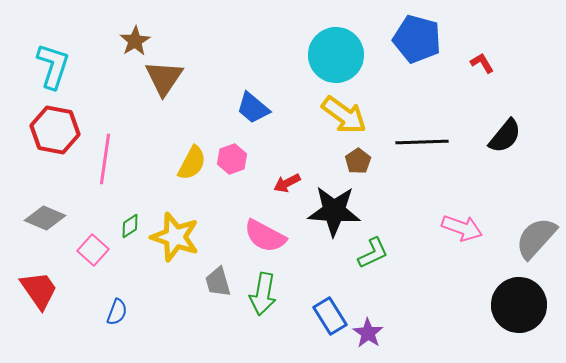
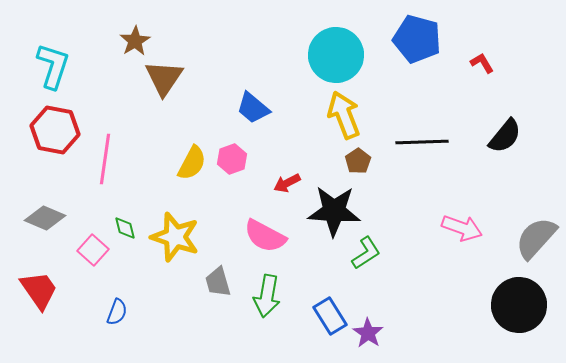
yellow arrow: rotated 147 degrees counterclockwise
green diamond: moved 5 px left, 2 px down; rotated 70 degrees counterclockwise
green L-shape: moved 7 px left; rotated 8 degrees counterclockwise
green arrow: moved 4 px right, 2 px down
